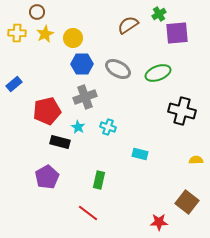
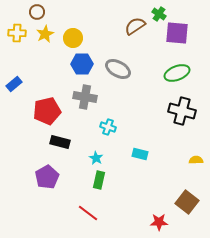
green cross: rotated 24 degrees counterclockwise
brown semicircle: moved 7 px right, 1 px down
purple square: rotated 10 degrees clockwise
green ellipse: moved 19 px right
gray cross: rotated 30 degrees clockwise
cyan star: moved 18 px right, 31 px down
